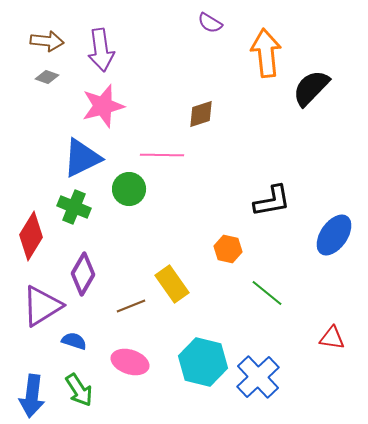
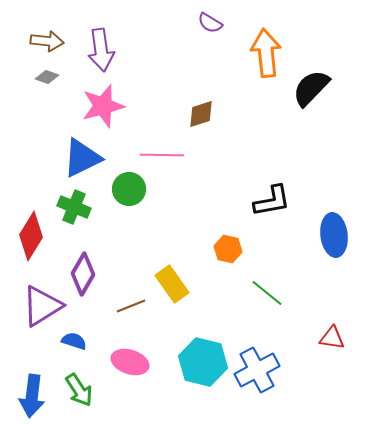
blue ellipse: rotated 42 degrees counterclockwise
blue cross: moved 1 px left, 7 px up; rotated 15 degrees clockwise
